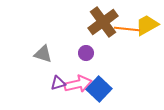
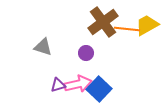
gray triangle: moved 7 px up
purple triangle: moved 2 px down
